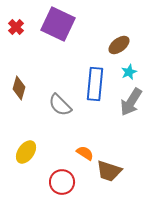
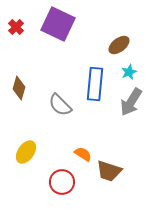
orange semicircle: moved 2 px left, 1 px down
